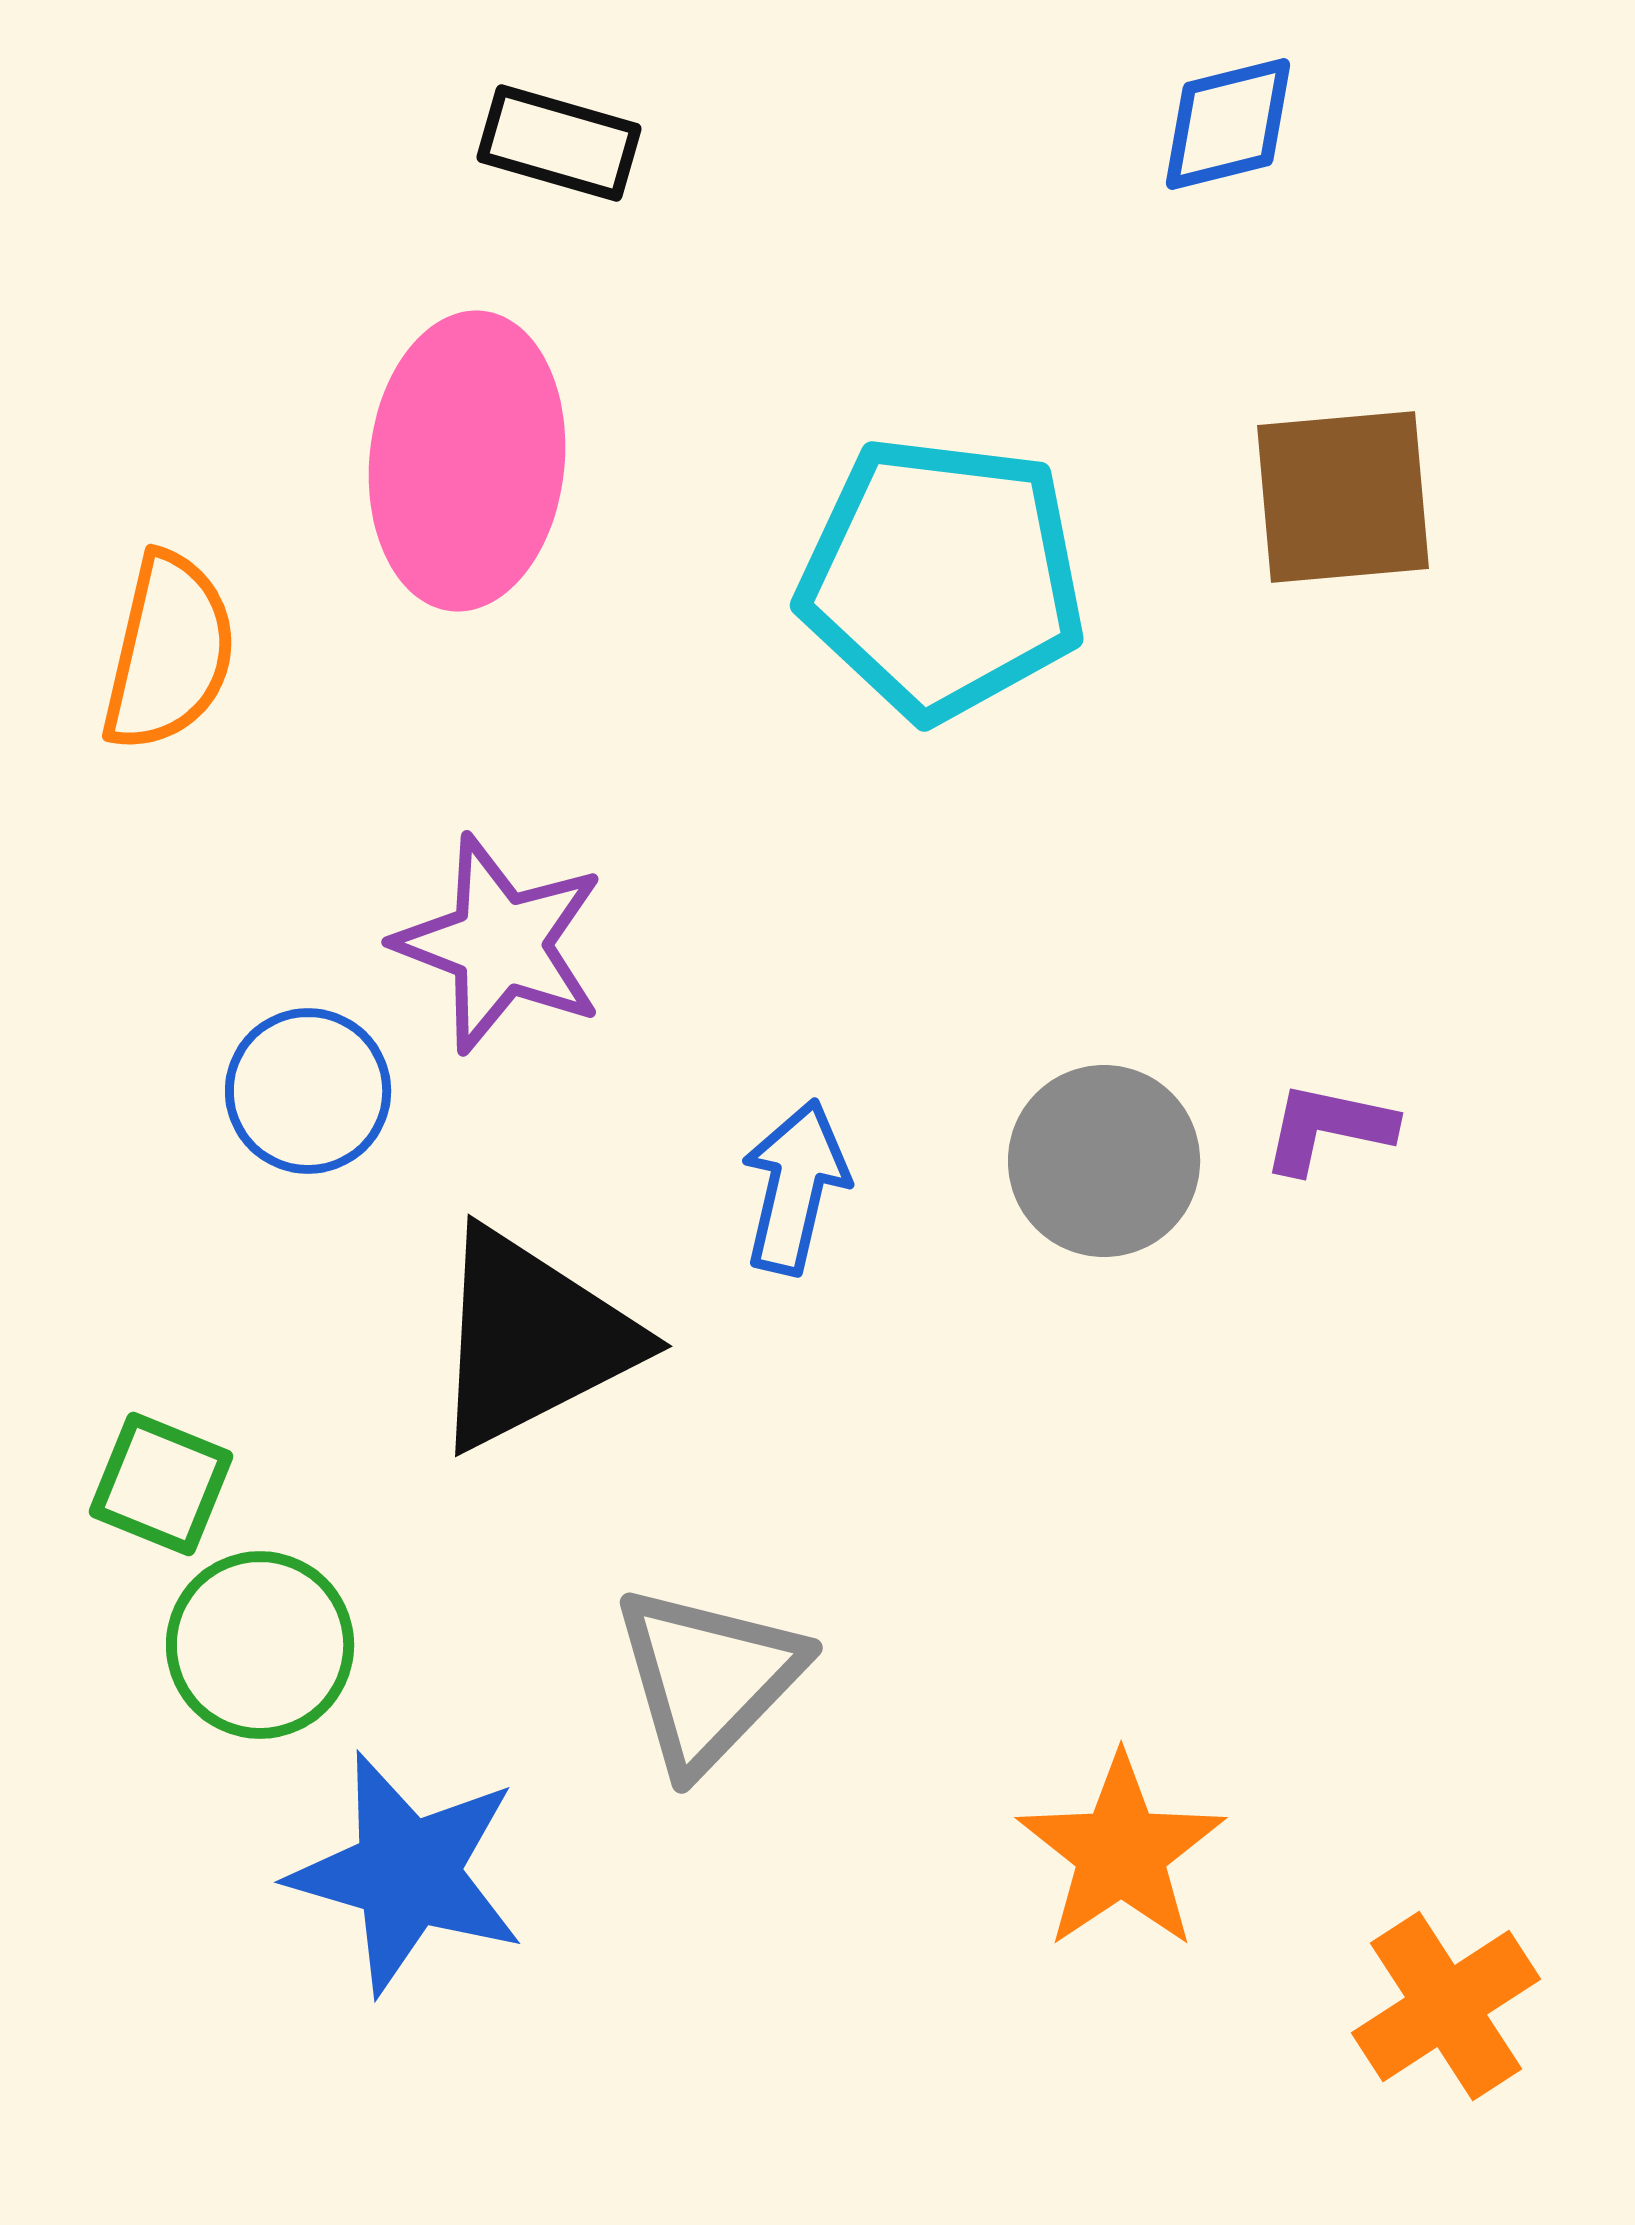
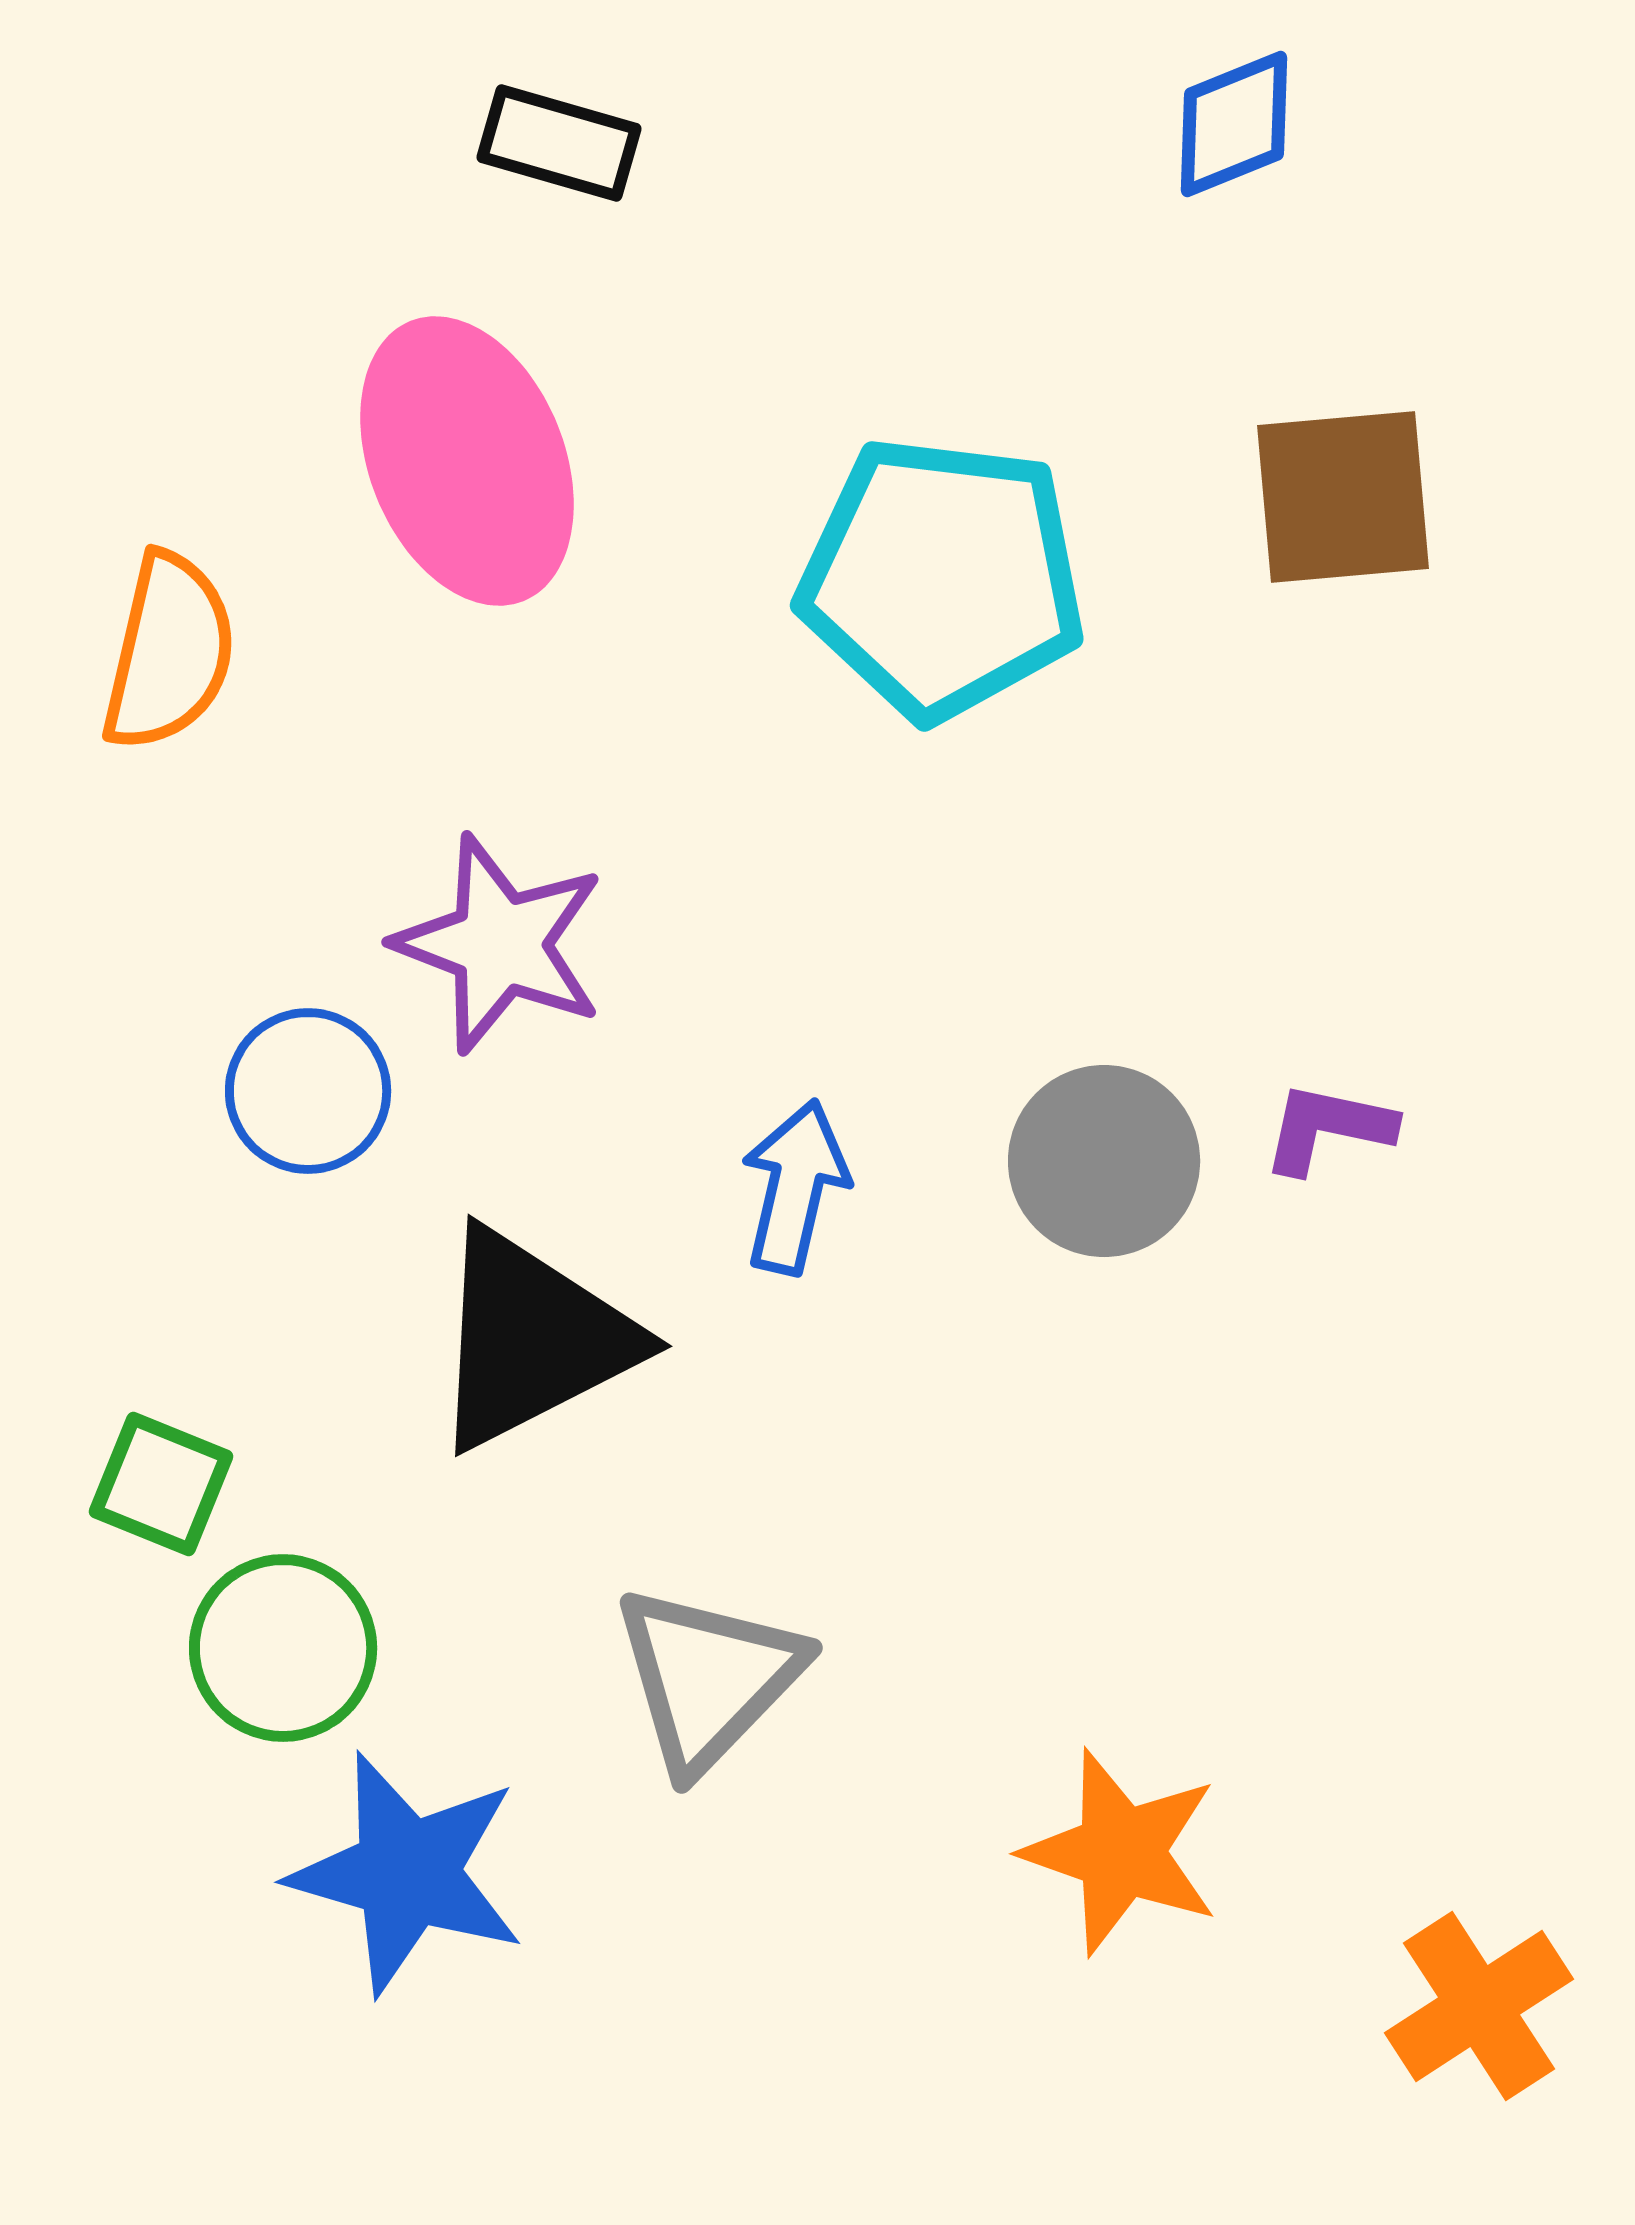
blue diamond: moved 6 px right; rotated 8 degrees counterclockwise
pink ellipse: rotated 28 degrees counterclockwise
green circle: moved 23 px right, 3 px down
orange star: rotated 19 degrees counterclockwise
orange cross: moved 33 px right
